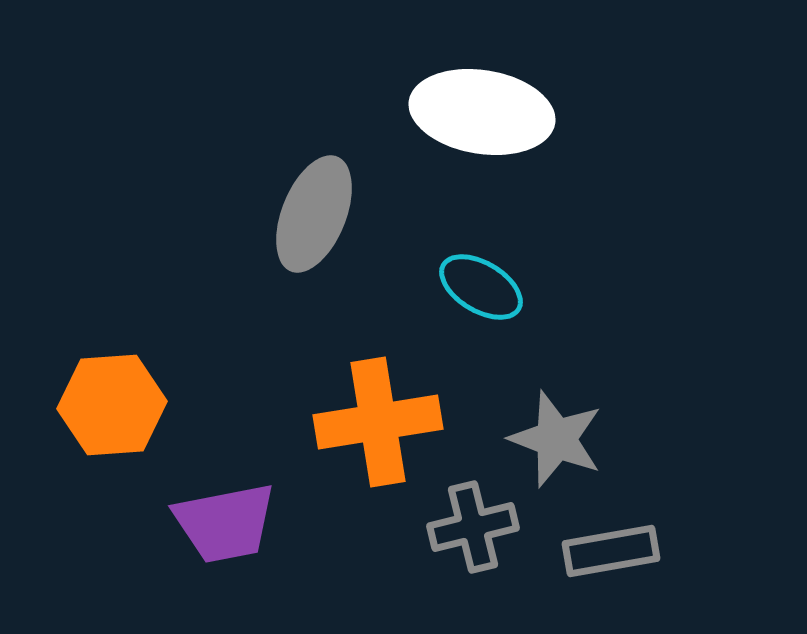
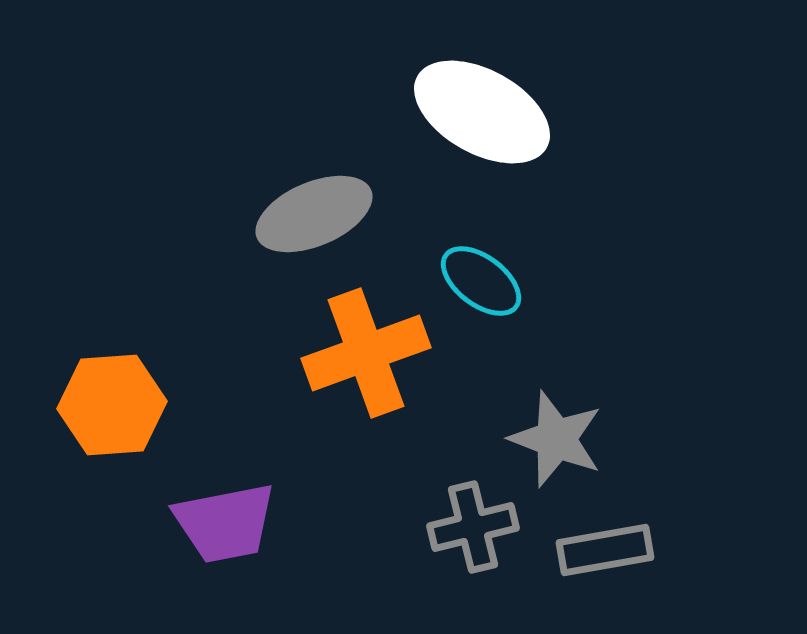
white ellipse: rotated 20 degrees clockwise
gray ellipse: rotated 45 degrees clockwise
cyan ellipse: moved 6 px up; rotated 6 degrees clockwise
orange cross: moved 12 px left, 69 px up; rotated 11 degrees counterclockwise
gray rectangle: moved 6 px left, 1 px up
